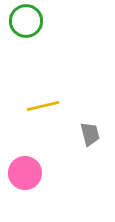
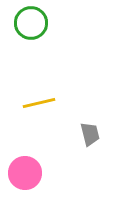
green circle: moved 5 px right, 2 px down
yellow line: moved 4 px left, 3 px up
